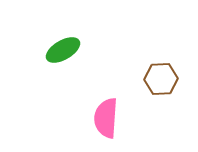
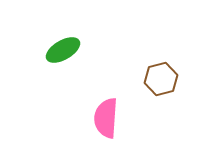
brown hexagon: rotated 12 degrees counterclockwise
